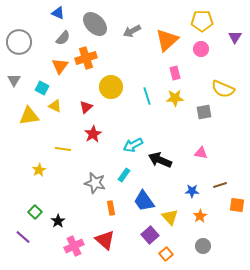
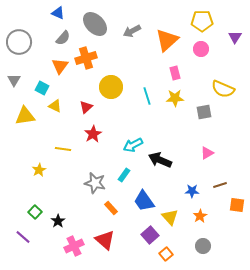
yellow triangle at (29, 116): moved 4 px left
pink triangle at (201, 153): moved 6 px right; rotated 40 degrees counterclockwise
orange rectangle at (111, 208): rotated 32 degrees counterclockwise
